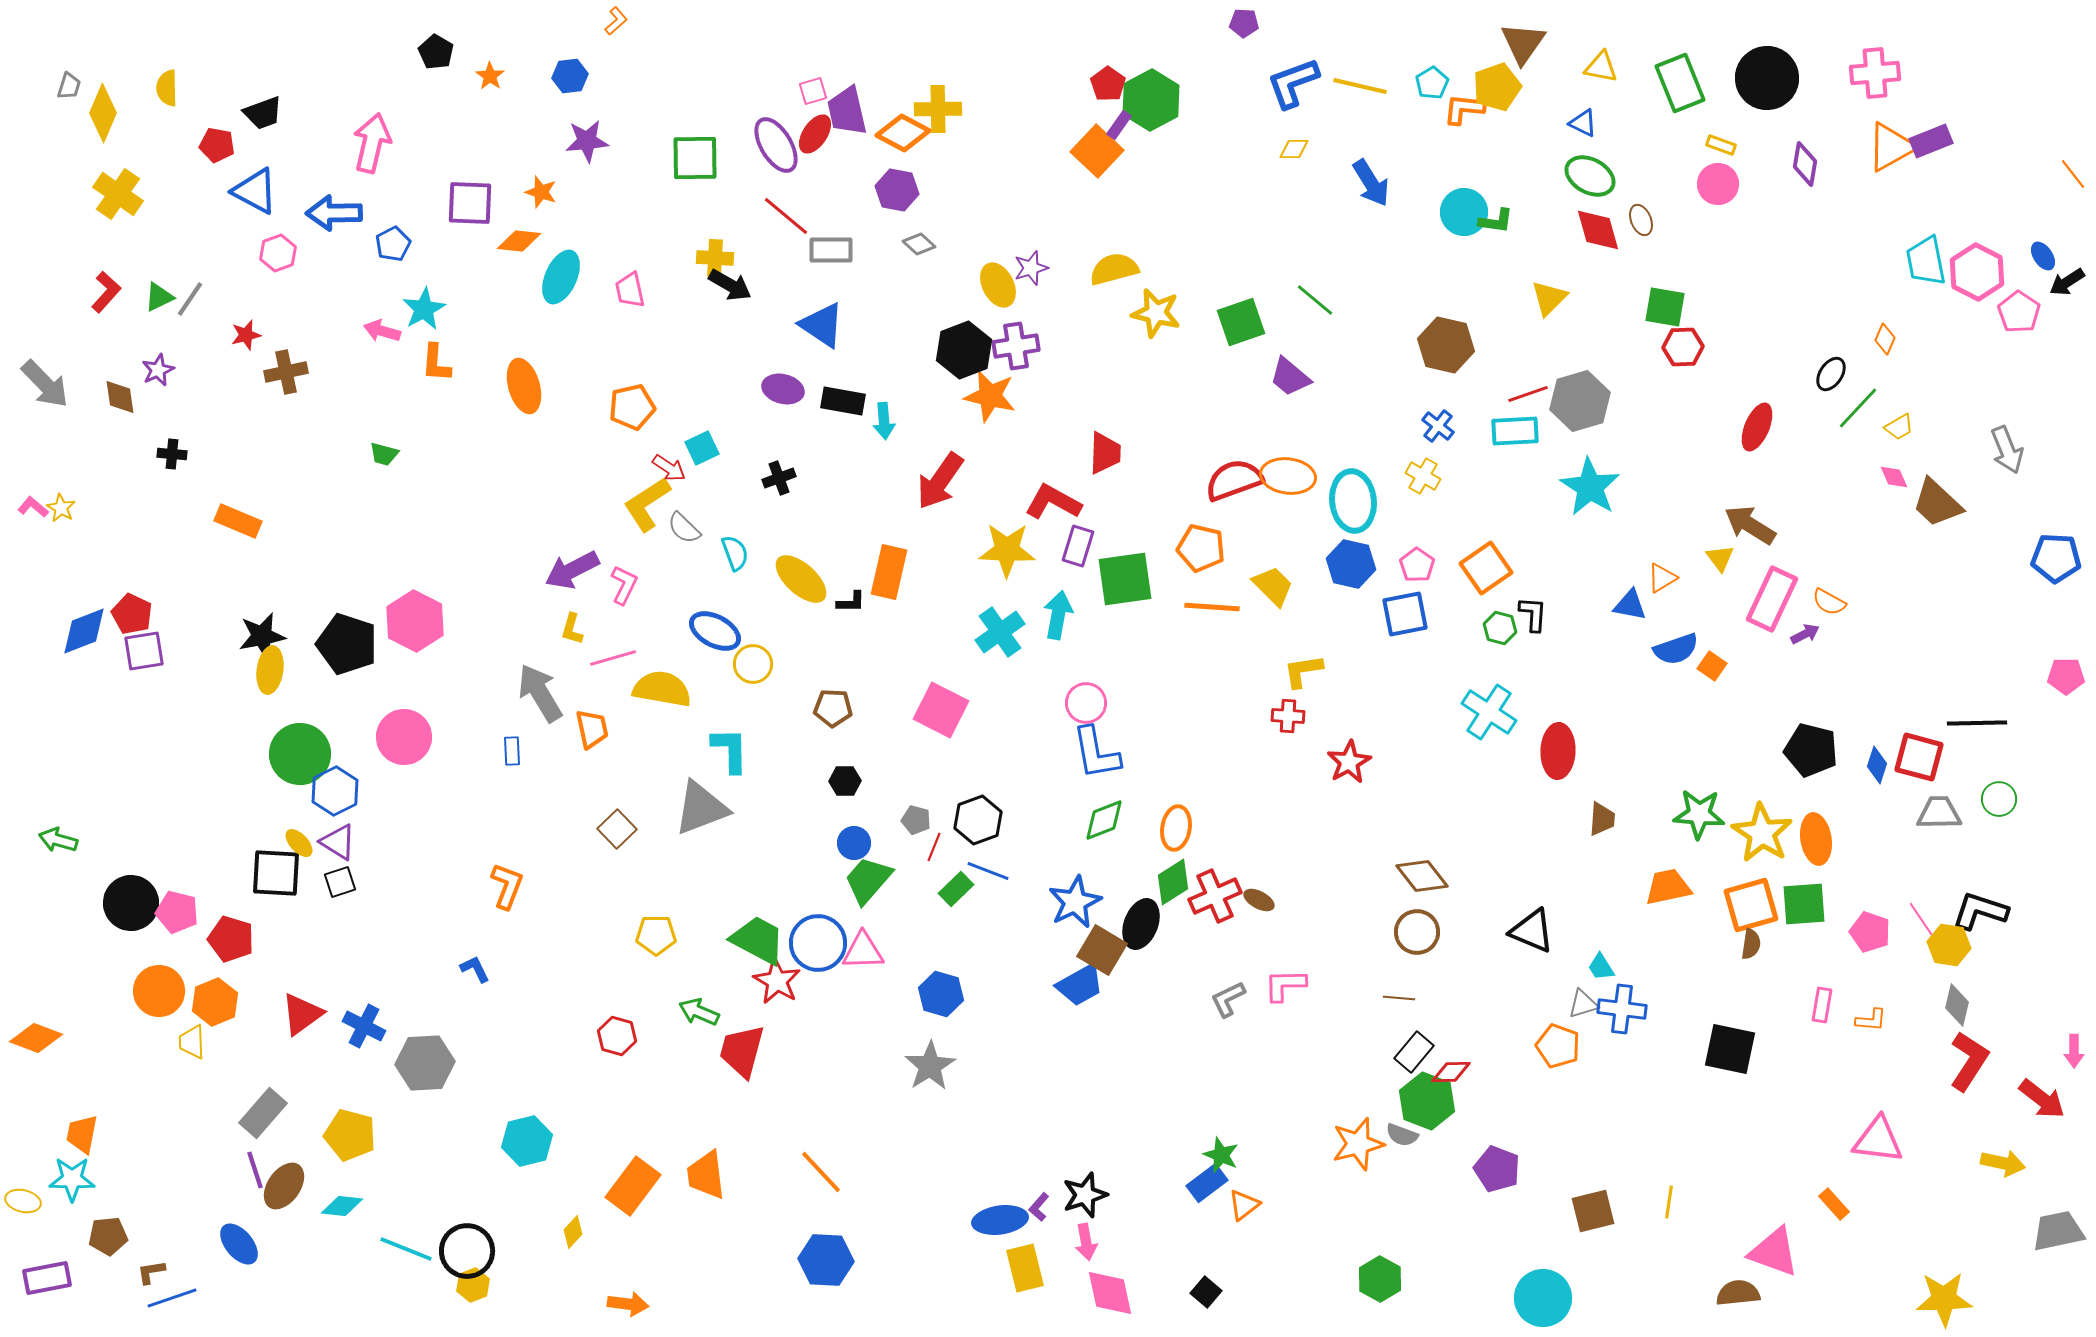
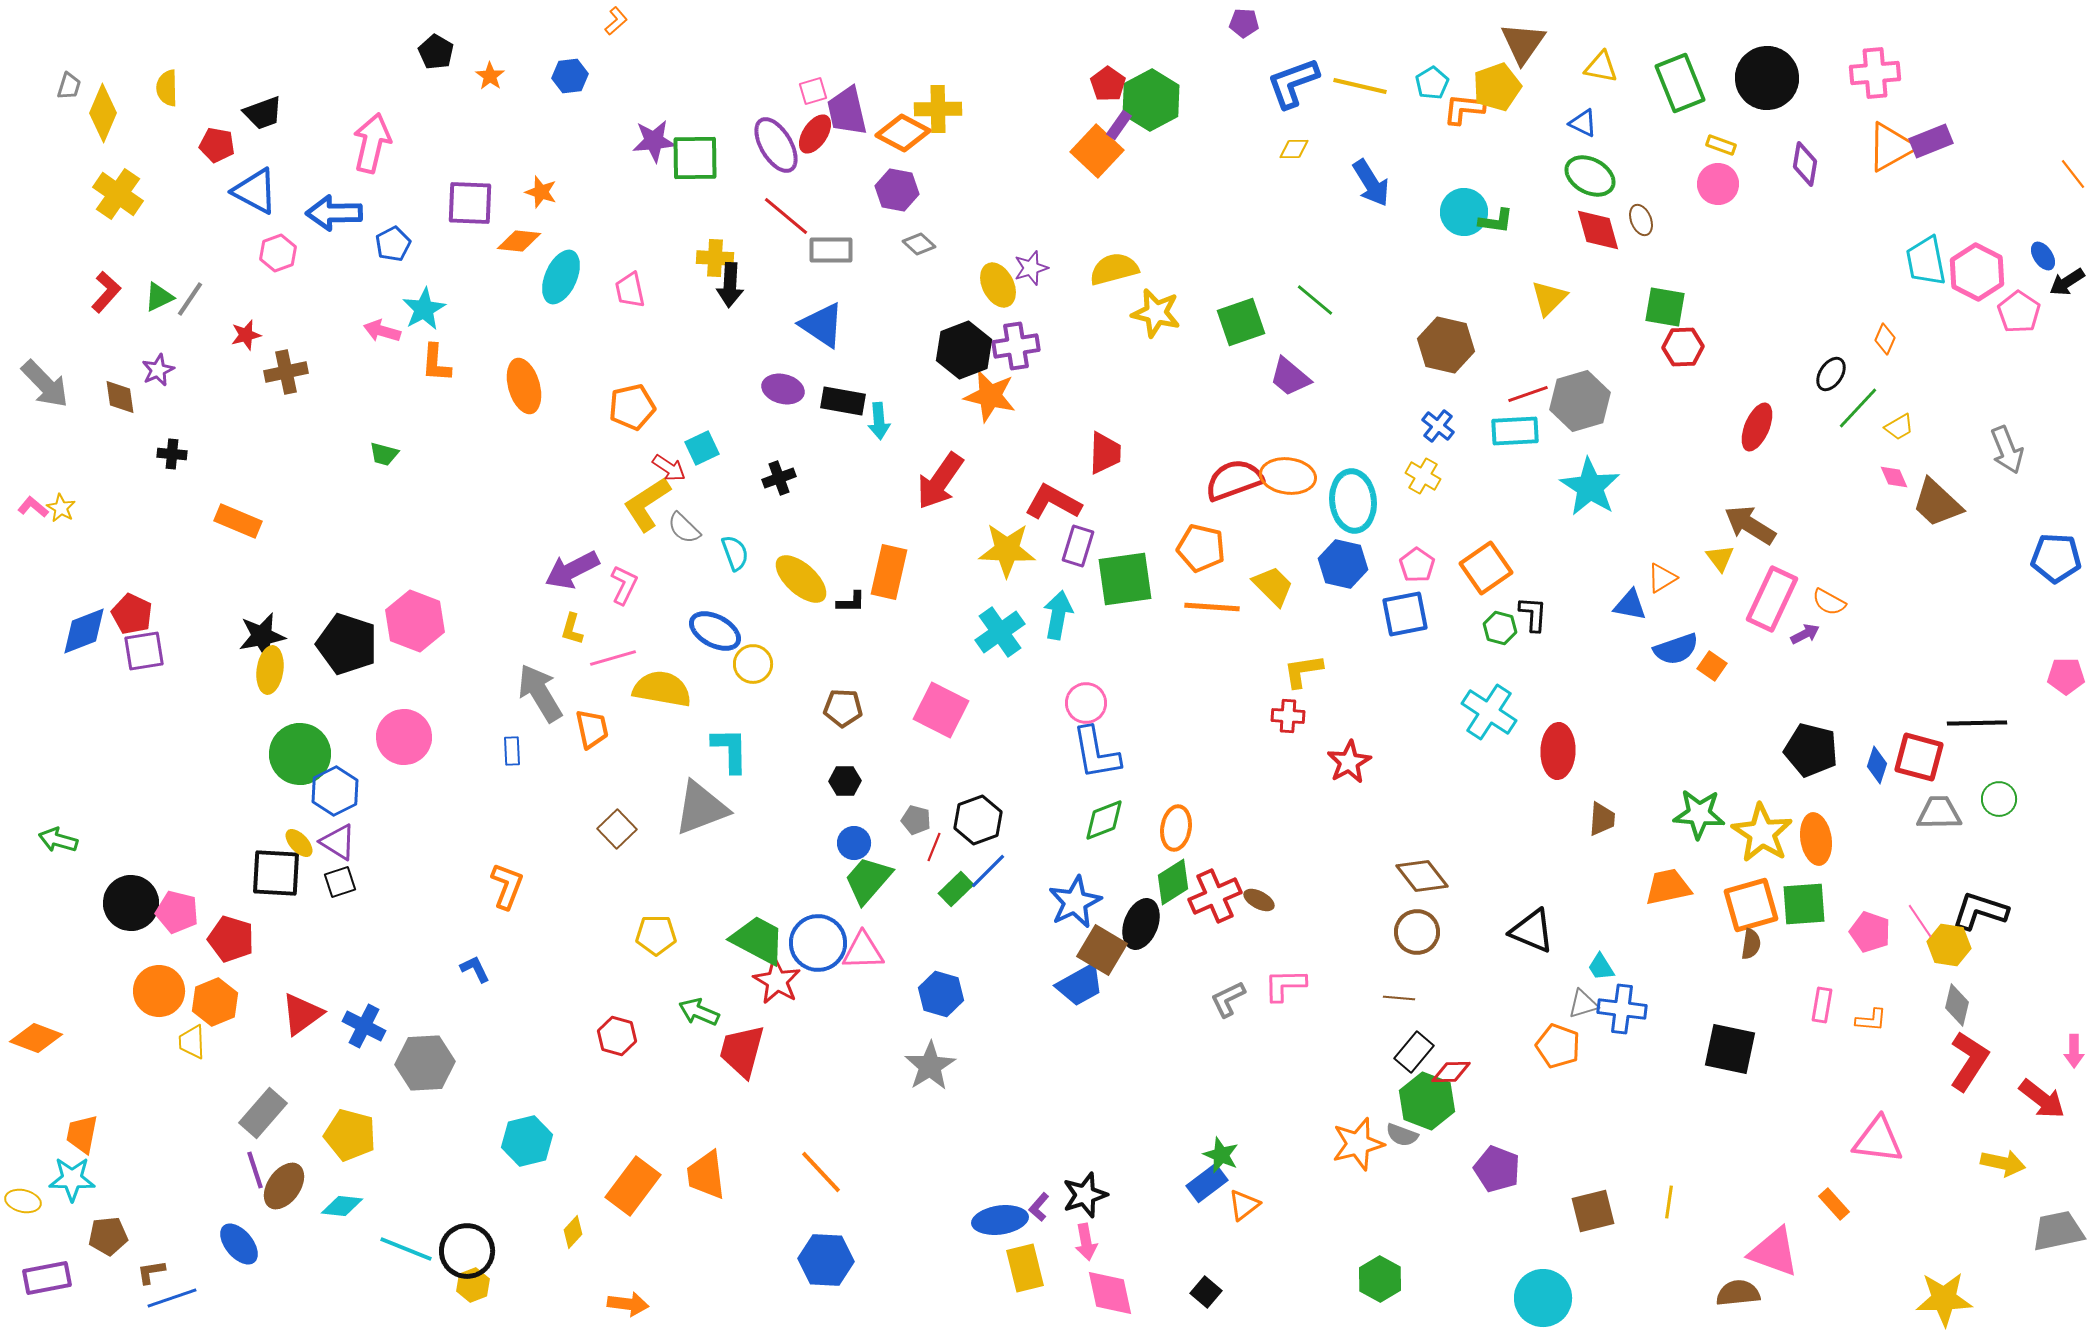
purple star at (587, 141): moved 67 px right
black arrow at (730, 285): rotated 63 degrees clockwise
cyan arrow at (884, 421): moved 5 px left
blue hexagon at (1351, 564): moved 8 px left
pink hexagon at (415, 621): rotated 6 degrees counterclockwise
brown pentagon at (833, 708): moved 10 px right
blue line at (988, 871): rotated 66 degrees counterclockwise
pink line at (1921, 919): moved 1 px left, 2 px down
